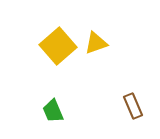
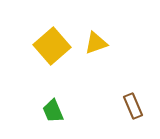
yellow square: moved 6 px left
